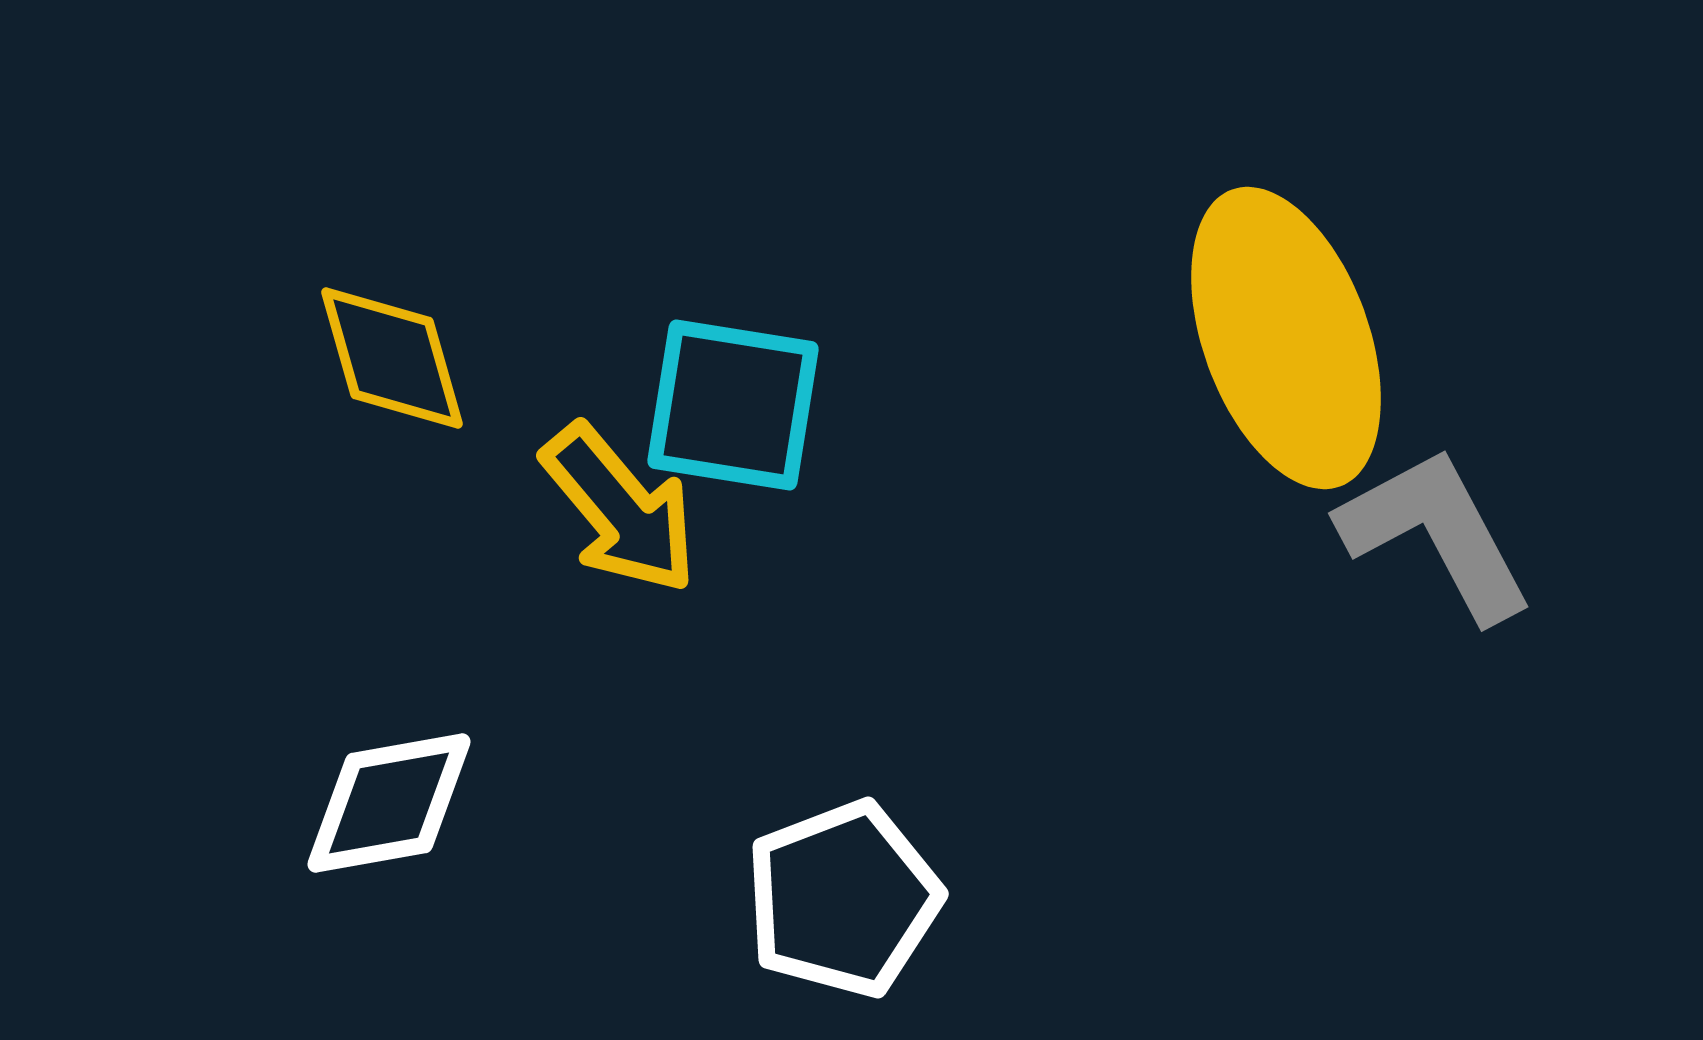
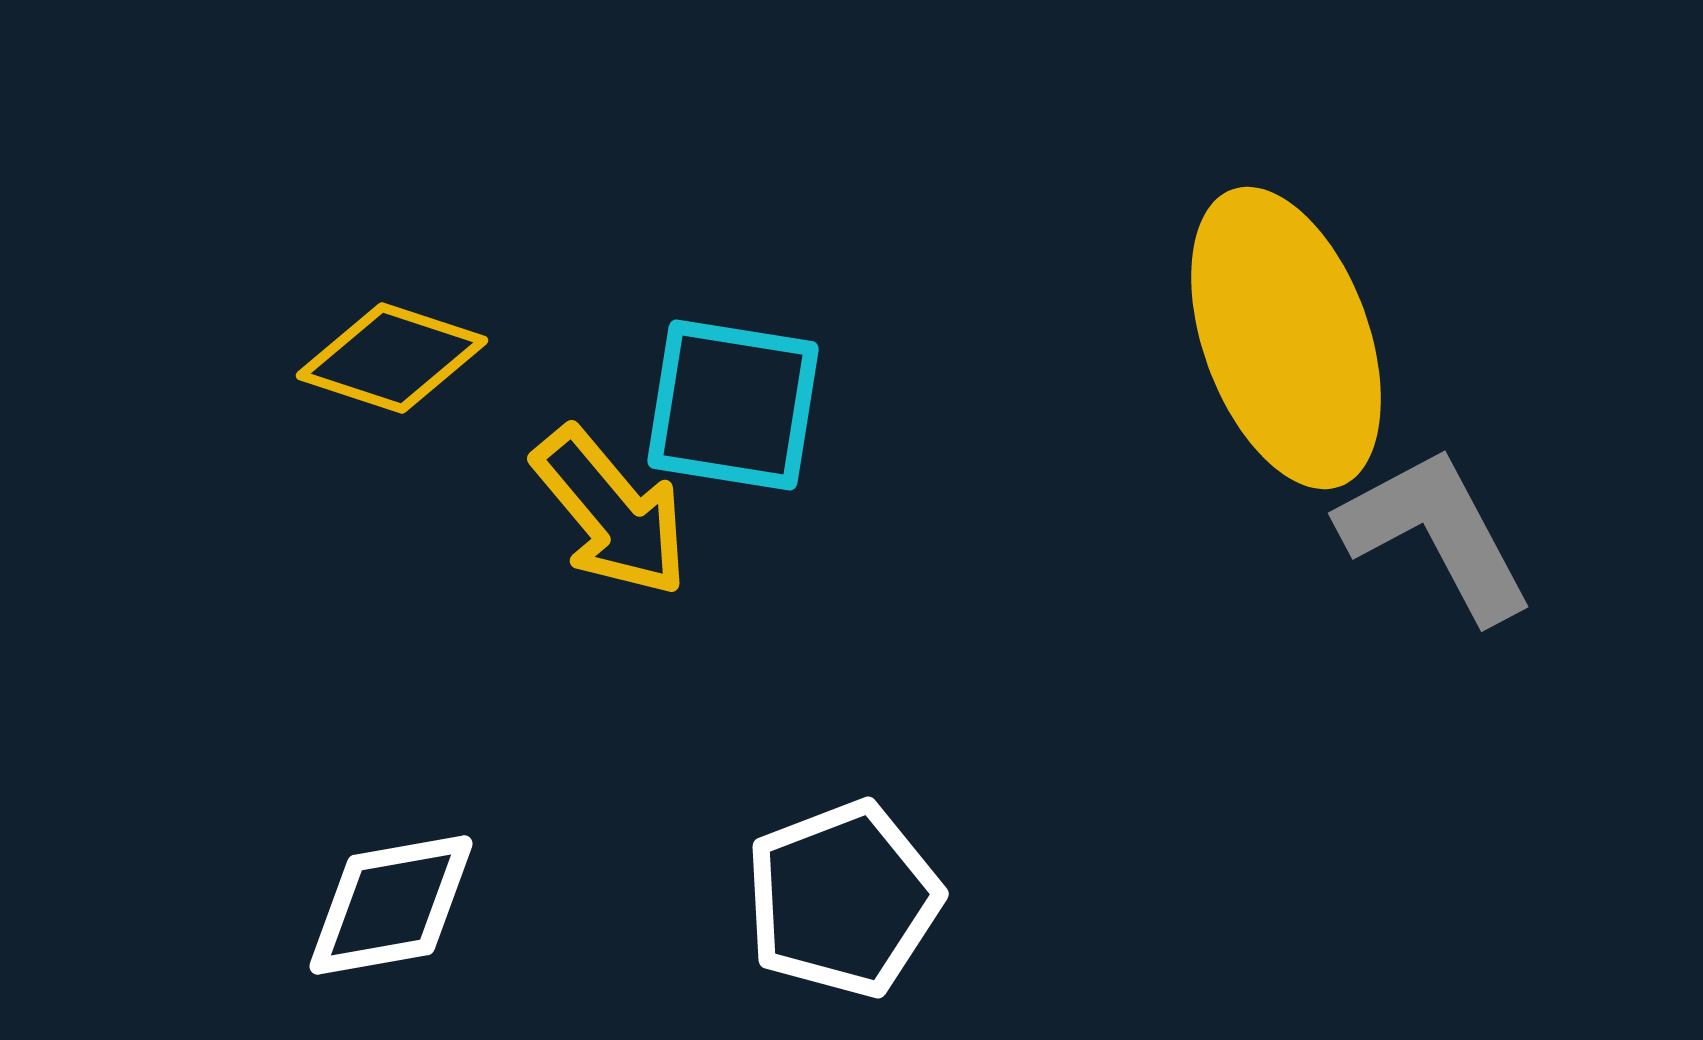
yellow diamond: rotated 56 degrees counterclockwise
yellow arrow: moved 9 px left, 3 px down
white diamond: moved 2 px right, 102 px down
